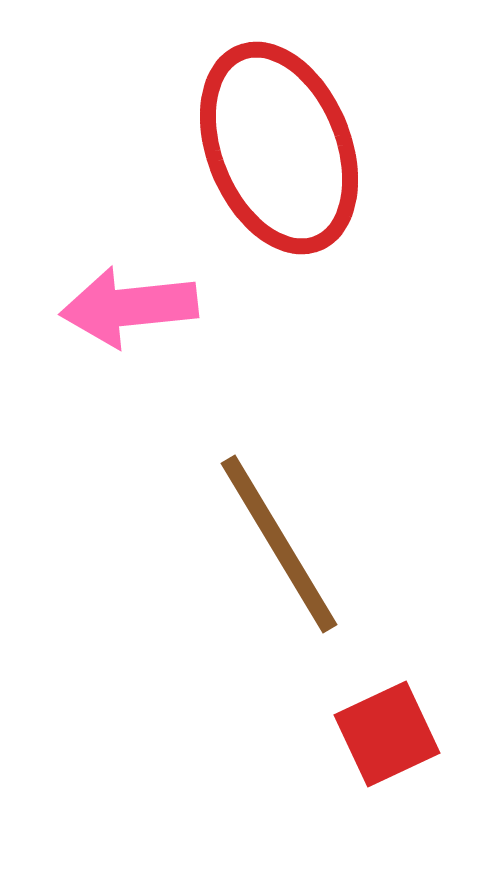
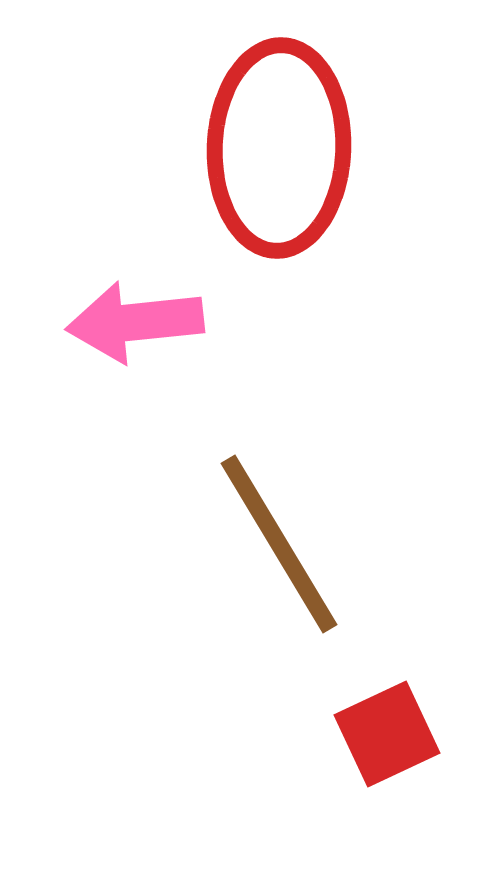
red ellipse: rotated 24 degrees clockwise
pink arrow: moved 6 px right, 15 px down
